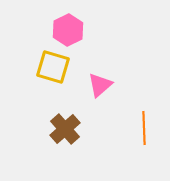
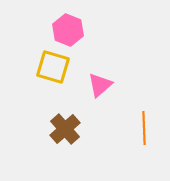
pink hexagon: rotated 12 degrees counterclockwise
